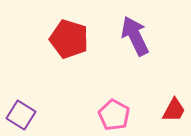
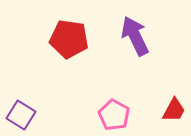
red pentagon: rotated 9 degrees counterclockwise
